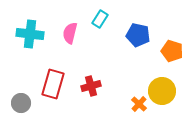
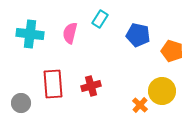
red rectangle: rotated 20 degrees counterclockwise
orange cross: moved 1 px right, 1 px down
